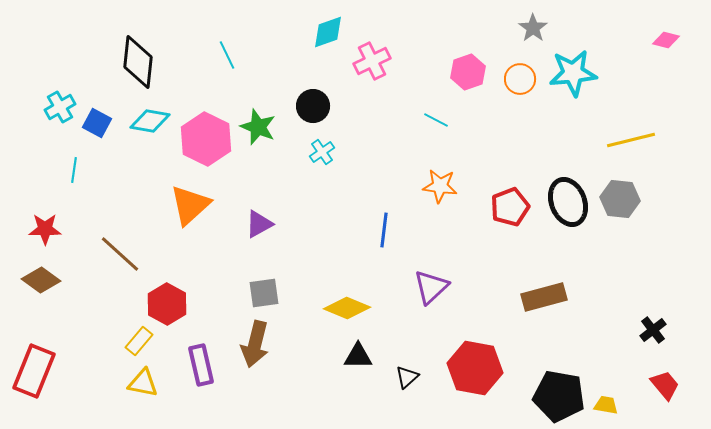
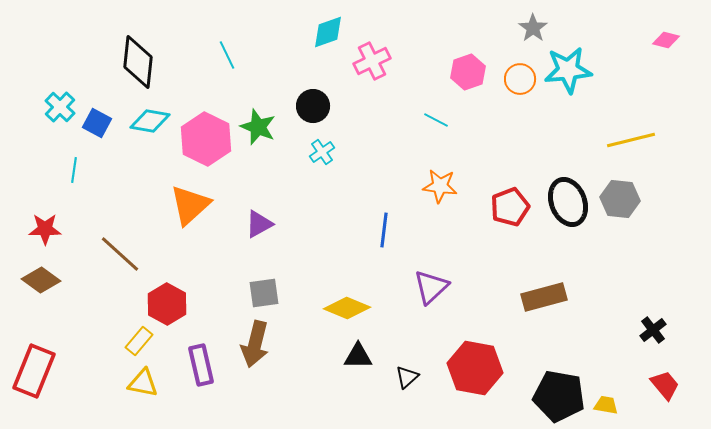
cyan star at (573, 73): moved 5 px left, 3 px up
cyan cross at (60, 107): rotated 16 degrees counterclockwise
